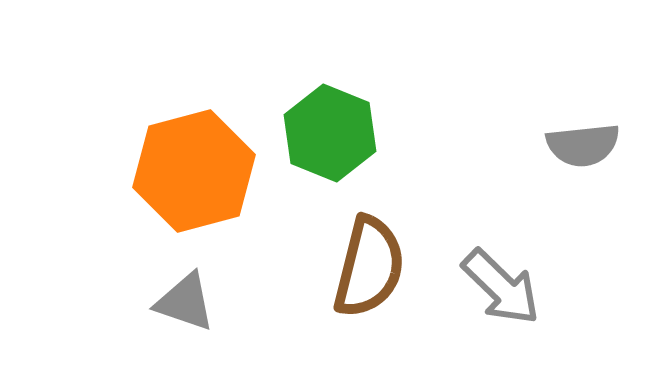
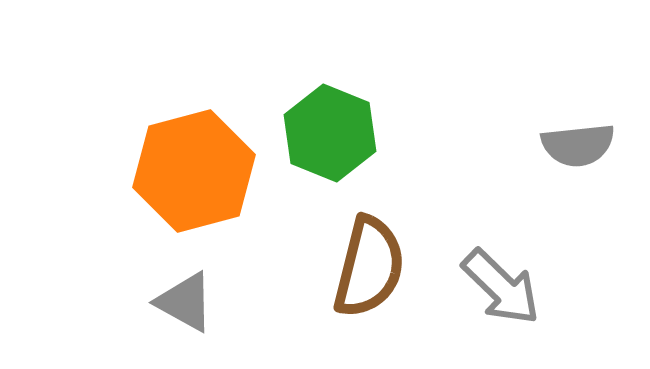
gray semicircle: moved 5 px left
gray triangle: rotated 10 degrees clockwise
